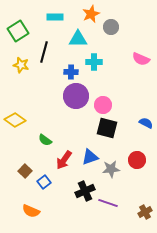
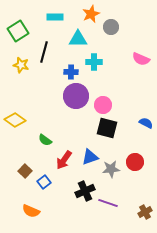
red circle: moved 2 px left, 2 px down
